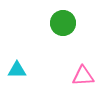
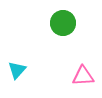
cyan triangle: rotated 48 degrees counterclockwise
